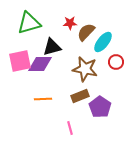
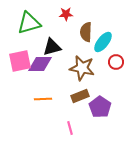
red star: moved 4 px left, 9 px up
brown semicircle: rotated 42 degrees counterclockwise
brown star: moved 3 px left, 1 px up
